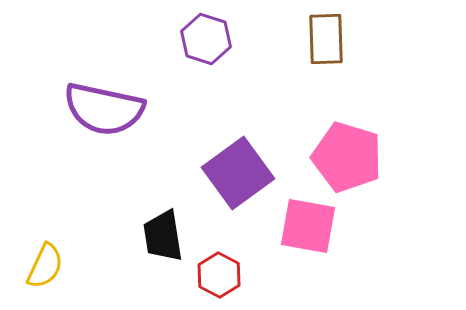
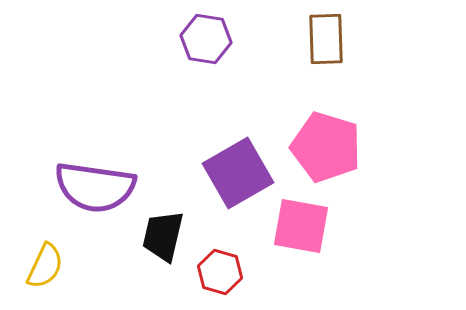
purple hexagon: rotated 9 degrees counterclockwise
purple semicircle: moved 9 px left, 78 px down; rotated 4 degrees counterclockwise
pink pentagon: moved 21 px left, 10 px up
purple square: rotated 6 degrees clockwise
pink square: moved 7 px left
black trapezoid: rotated 22 degrees clockwise
red hexagon: moved 1 px right, 3 px up; rotated 12 degrees counterclockwise
